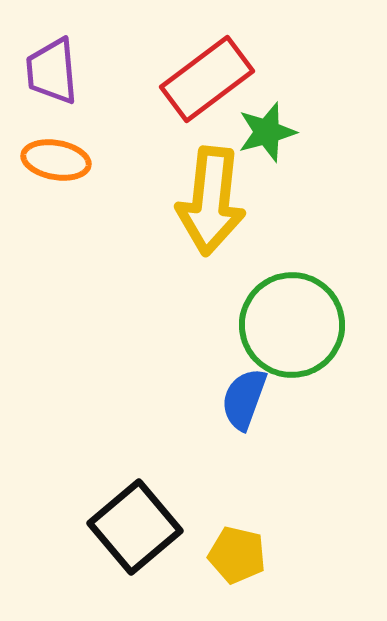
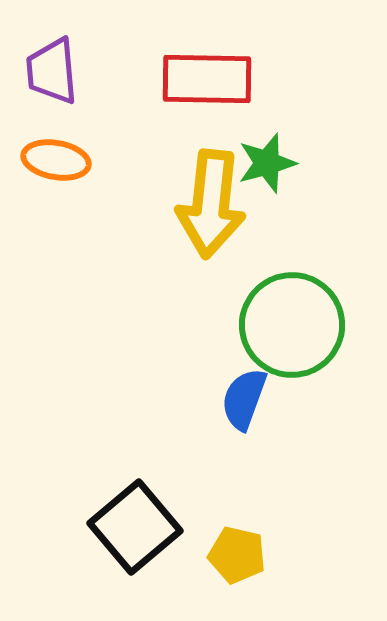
red rectangle: rotated 38 degrees clockwise
green star: moved 31 px down
yellow arrow: moved 3 px down
